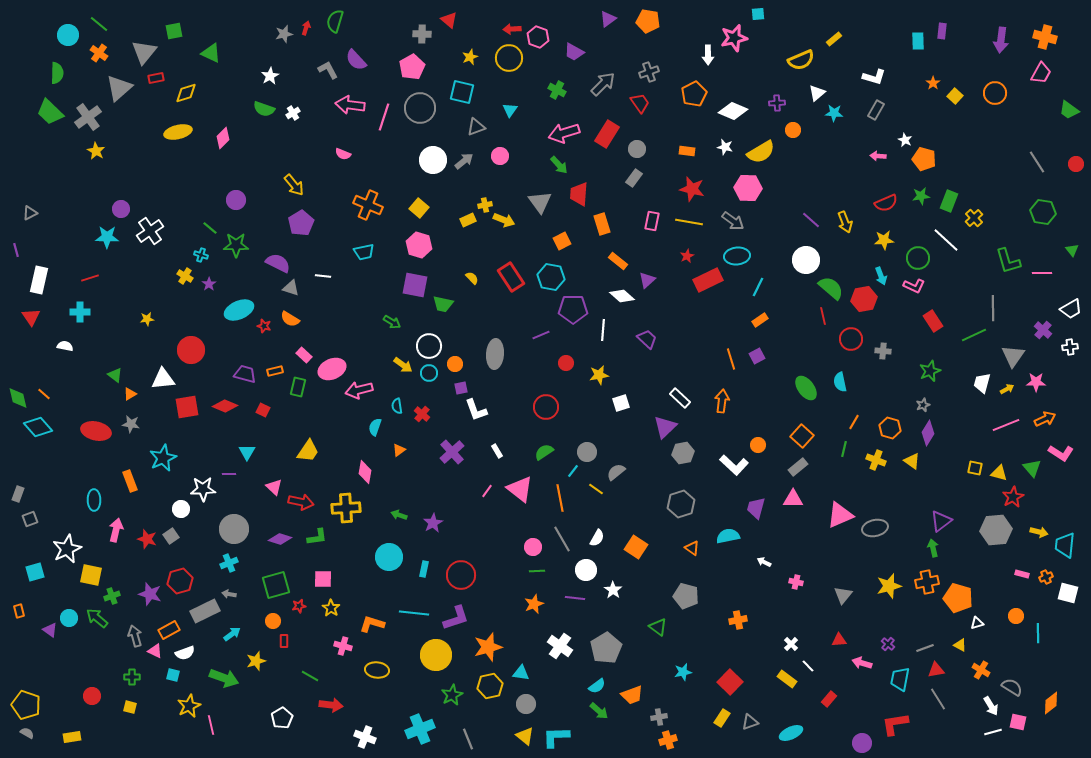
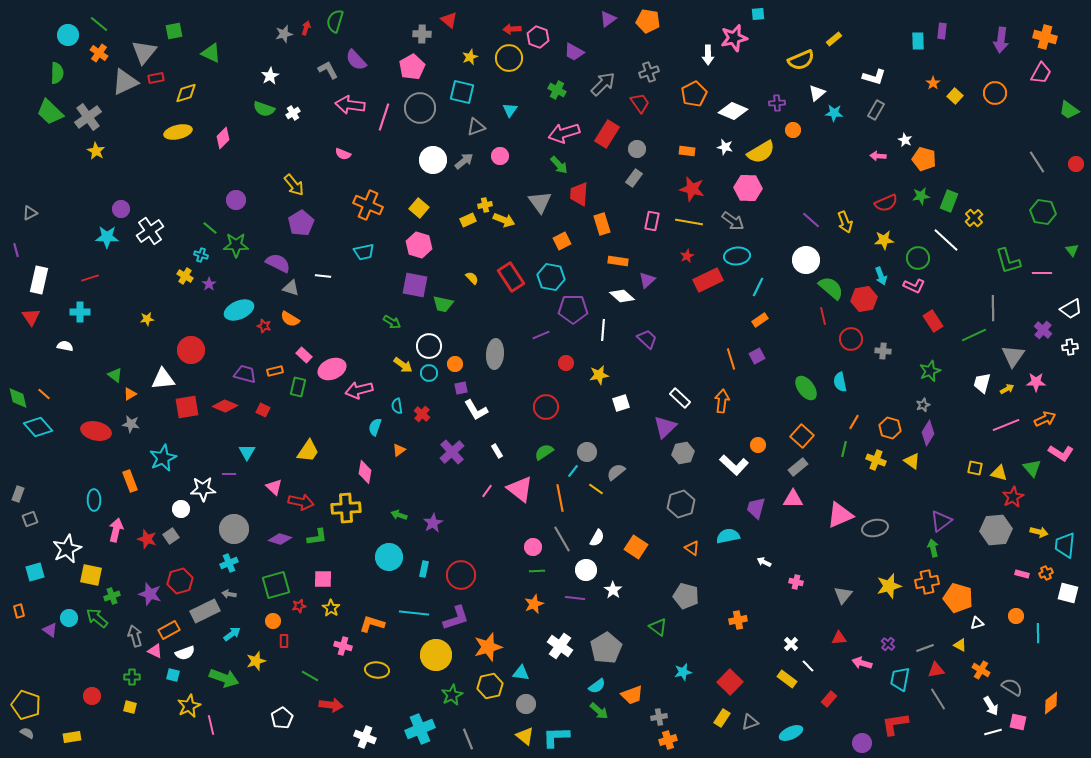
gray triangle at (119, 88): moved 6 px right, 6 px up; rotated 16 degrees clockwise
orange rectangle at (618, 261): rotated 30 degrees counterclockwise
white L-shape at (476, 410): rotated 10 degrees counterclockwise
orange cross at (1046, 577): moved 4 px up
red triangle at (839, 640): moved 2 px up
